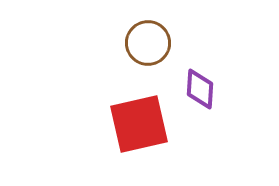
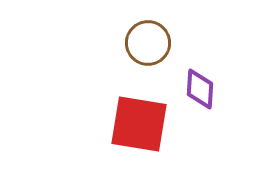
red square: rotated 22 degrees clockwise
